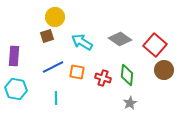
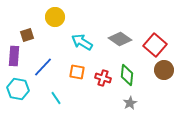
brown square: moved 20 px left, 1 px up
blue line: moved 10 px left; rotated 20 degrees counterclockwise
cyan hexagon: moved 2 px right
cyan line: rotated 32 degrees counterclockwise
